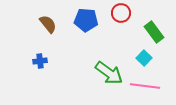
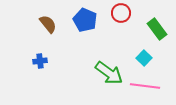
blue pentagon: moved 1 px left; rotated 20 degrees clockwise
green rectangle: moved 3 px right, 3 px up
